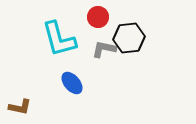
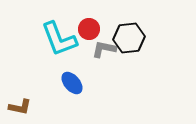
red circle: moved 9 px left, 12 px down
cyan L-shape: rotated 6 degrees counterclockwise
